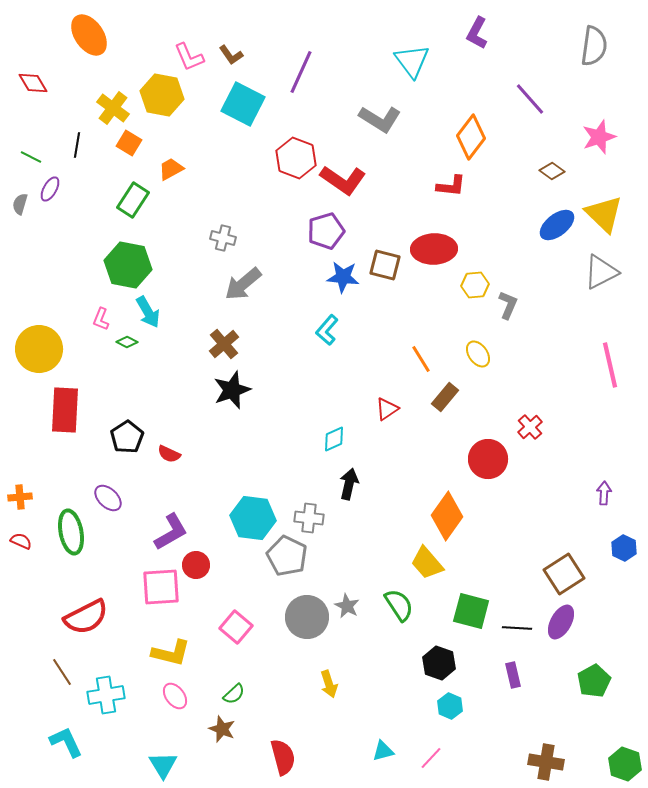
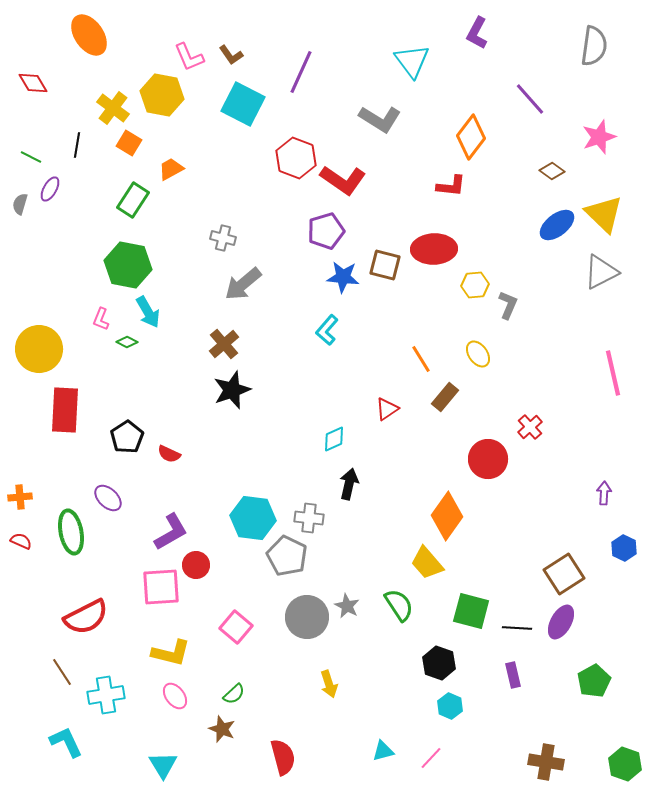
pink line at (610, 365): moved 3 px right, 8 px down
